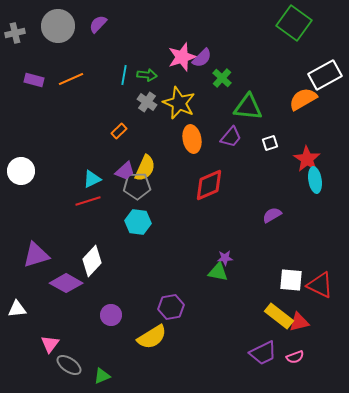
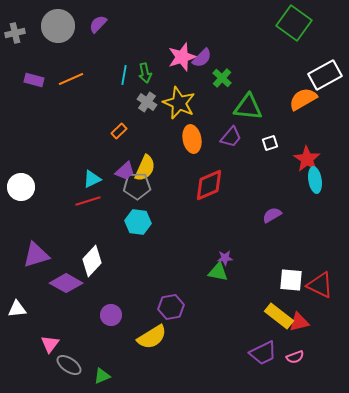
green arrow at (147, 75): moved 2 px left, 2 px up; rotated 72 degrees clockwise
white circle at (21, 171): moved 16 px down
